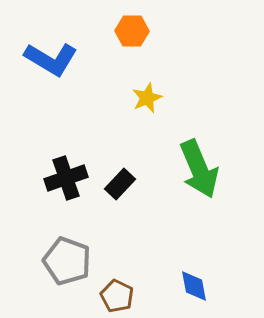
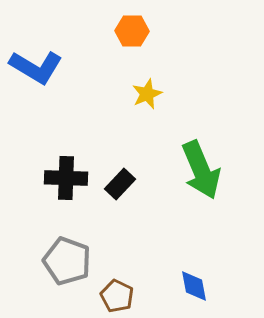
blue L-shape: moved 15 px left, 8 px down
yellow star: moved 4 px up
green arrow: moved 2 px right, 1 px down
black cross: rotated 21 degrees clockwise
